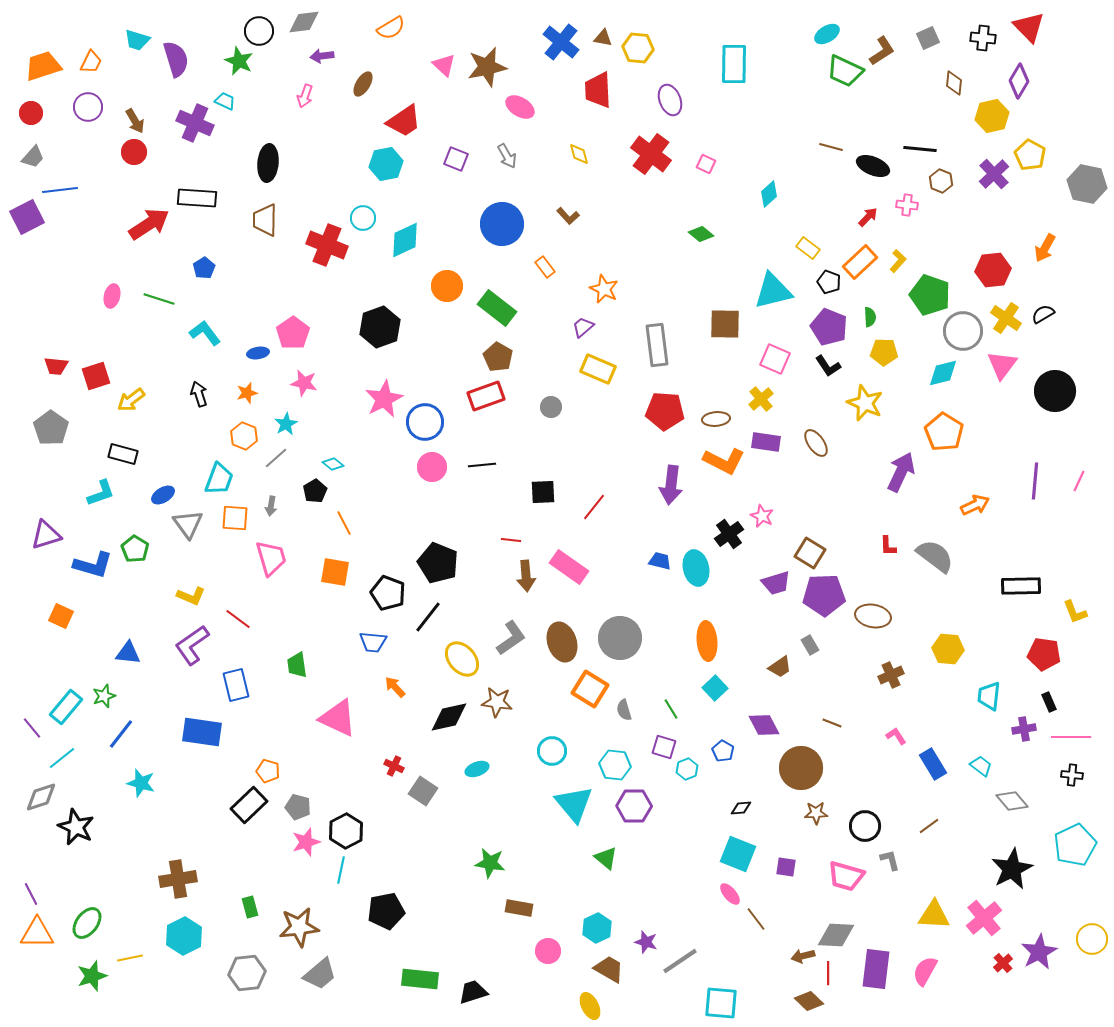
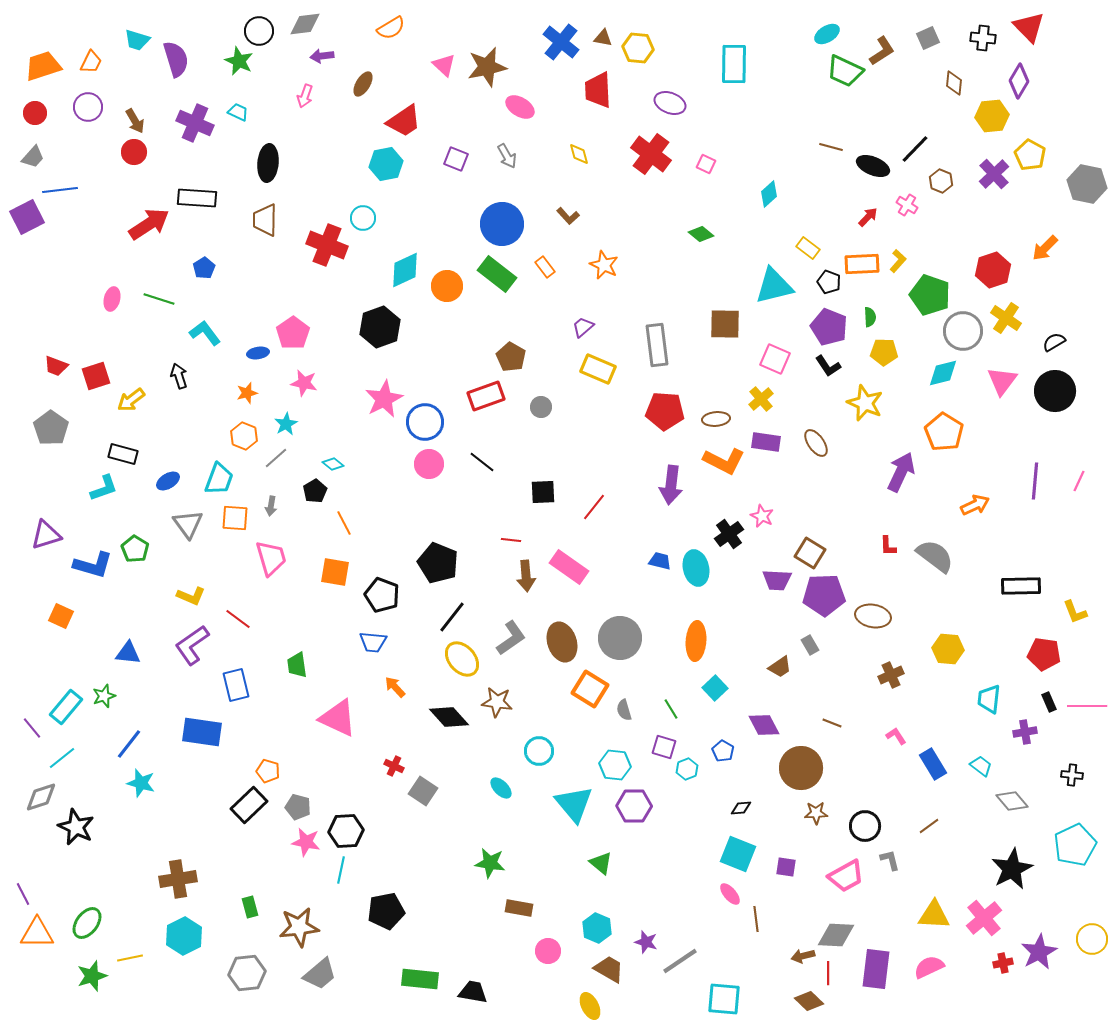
gray diamond at (304, 22): moved 1 px right, 2 px down
purple ellipse at (670, 100): moved 3 px down; rotated 48 degrees counterclockwise
cyan trapezoid at (225, 101): moved 13 px right, 11 px down
red circle at (31, 113): moved 4 px right
yellow hexagon at (992, 116): rotated 8 degrees clockwise
black line at (920, 149): moved 5 px left; rotated 52 degrees counterclockwise
pink cross at (907, 205): rotated 25 degrees clockwise
cyan diamond at (405, 240): moved 30 px down
orange arrow at (1045, 248): rotated 16 degrees clockwise
orange rectangle at (860, 262): moved 2 px right, 2 px down; rotated 40 degrees clockwise
red hexagon at (993, 270): rotated 12 degrees counterclockwise
orange star at (604, 289): moved 24 px up
cyan triangle at (773, 291): moved 1 px right, 5 px up
pink ellipse at (112, 296): moved 3 px down
green rectangle at (497, 308): moved 34 px up
black semicircle at (1043, 314): moved 11 px right, 28 px down
brown pentagon at (498, 357): moved 13 px right
pink triangle at (1002, 365): moved 16 px down
red trapezoid at (56, 366): rotated 15 degrees clockwise
black arrow at (199, 394): moved 20 px left, 18 px up
gray circle at (551, 407): moved 10 px left
black line at (482, 465): moved 3 px up; rotated 44 degrees clockwise
pink circle at (432, 467): moved 3 px left, 3 px up
cyan L-shape at (101, 493): moved 3 px right, 5 px up
blue ellipse at (163, 495): moved 5 px right, 14 px up
purple trapezoid at (776, 583): moved 1 px right, 3 px up; rotated 20 degrees clockwise
black pentagon at (388, 593): moved 6 px left, 2 px down
black line at (428, 617): moved 24 px right
orange ellipse at (707, 641): moved 11 px left; rotated 9 degrees clockwise
cyan trapezoid at (989, 696): moved 3 px down
black diamond at (449, 717): rotated 60 degrees clockwise
purple cross at (1024, 729): moved 1 px right, 3 px down
blue line at (121, 734): moved 8 px right, 10 px down
pink line at (1071, 737): moved 16 px right, 31 px up
cyan circle at (552, 751): moved 13 px left
cyan ellipse at (477, 769): moved 24 px right, 19 px down; rotated 65 degrees clockwise
black hexagon at (346, 831): rotated 24 degrees clockwise
pink star at (306, 842): rotated 28 degrees clockwise
green triangle at (606, 858): moved 5 px left, 5 px down
pink trapezoid at (846, 876): rotated 45 degrees counterclockwise
purple line at (31, 894): moved 8 px left
brown line at (756, 919): rotated 30 degrees clockwise
cyan hexagon at (597, 928): rotated 12 degrees counterclockwise
red cross at (1003, 963): rotated 30 degrees clockwise
pink semicircle at (925, 971): moved 4 px right, 4 px up; rotated 36 degrees clockwise
black trapezoid at (473, 992): rotated 28 degrees clockwise
cyan square at (721, 1003): moved 3 px right, 4 px up
